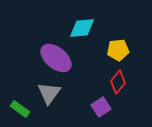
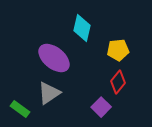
cyan diamond: rotated 72 degrees counterclockwise
purple ellipse: moved 2 px left
gray triangle: rotated 20 degrees clockwise
purple square: rotated 12 degrees counterclockwise
